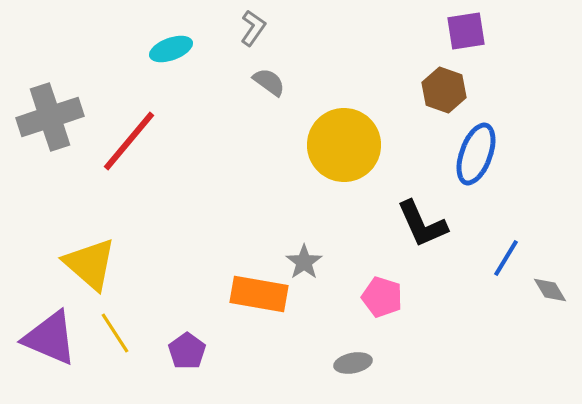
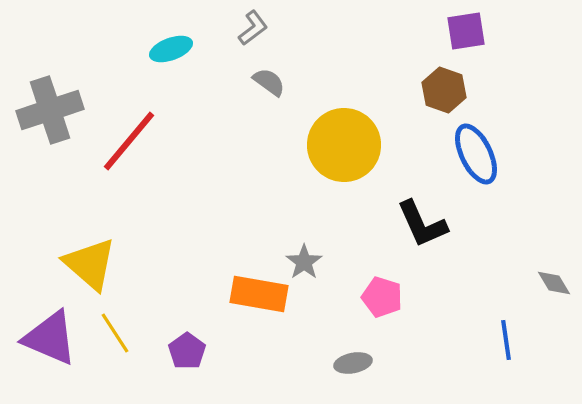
gray L-shape: rotated 18 degrees clockwise
gray cross: moved 7 px up
blue ellipse: rotated 46 degrees counterclockwise
blue line: moved 82 px down; rotated 39 degrees counterclockwise
gray diamond: moved 4 px right, 7 px up
